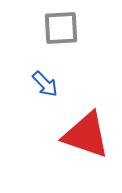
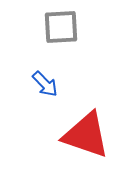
gray square: moved 1 px up
